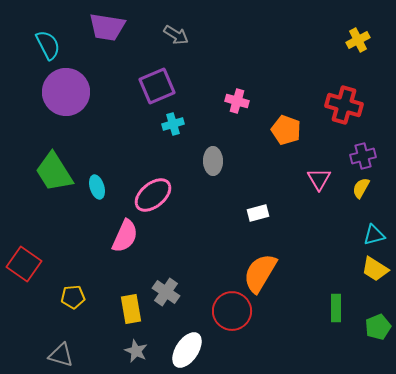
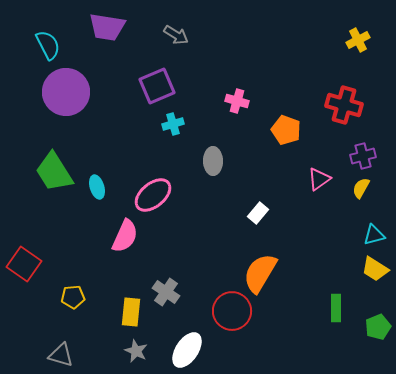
pink triangle: rotated 25 degrees clockwise
white rectangle: rotated 35 degrees counterclockwise
yellow rectangle: moved 3 px down; rotated 16 degrees clockwise
